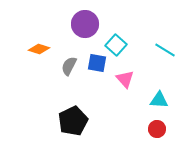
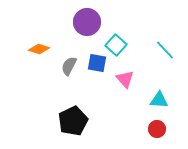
purple circle: moved 2 px right, 2 px up
cyan line: rotated 15 degrees clockwise
